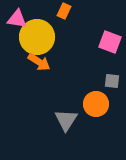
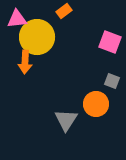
orange rectangle: rotated 28 degrees clockwise
pink triangle: rotated 15 degrees counterclockwise
orange arrow: moved 14 px left; rotated 60 degrees clockwise
gray square: rotated 14 degrees clockwise
